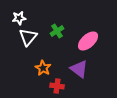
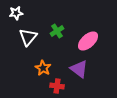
white star: moved 3 px left, 5 px up
